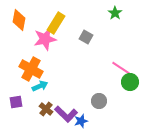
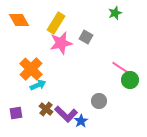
green star: rotated 16 degrees clockwise
orange diamond: rotated 40 degrees counterclockwise
pink star: moved 16 px right, 4 px down
orange cross: rotated 15 degrees clockwise
green circle: moved 2 px up
cyan arrow: moved 2 px left, 1 px up
purple square: moved 11 px down
blue star: rotated 16 degrees counterclockwise
